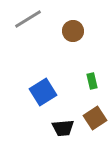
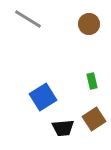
gray line: rotated 64 degrees clockwise
brown circle: moved 16 px right, 7 px up
blue square: moved 5 px down
brown square: moved 1 px left, 1 px down
